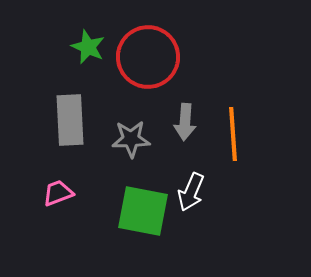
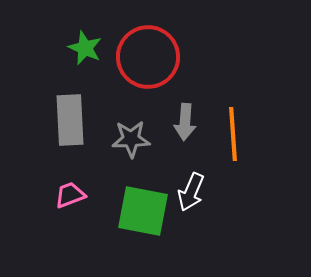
green star: moved 3 px left, 1 px down
pink trapezoid: moved 12 px right, 2 px down
